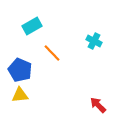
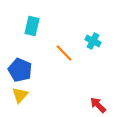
cyan rectangle: rotated 48 degrees counterclockwise
cyan cross: moved 1 px left
orange line: moved 12 px right
yellow triangle: rotated 42 degrees counterclockwise
